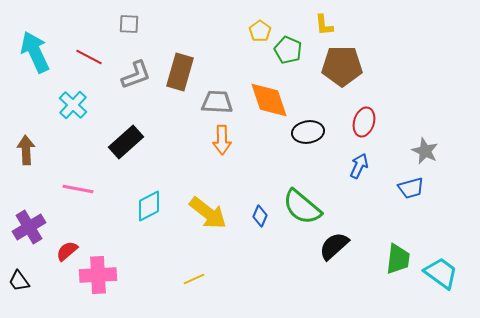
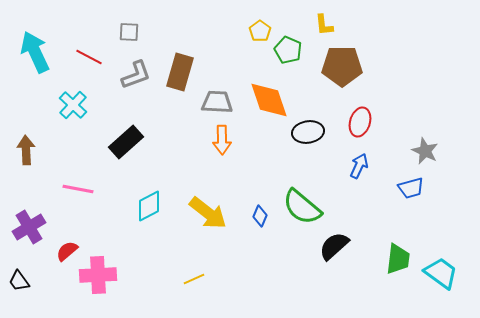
gray square: moved 8 px down
red ellipse: moved 4 px left
